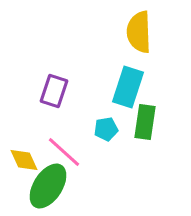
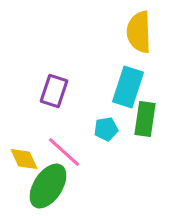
green rectangle: moved 3 px up
yellow diamond: moved 1 px up
